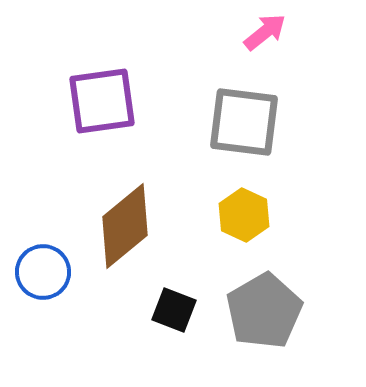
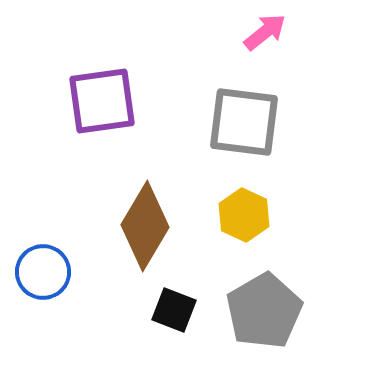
brown diamond: moved 20 px right; rotated 20 degrees counterclockwise
